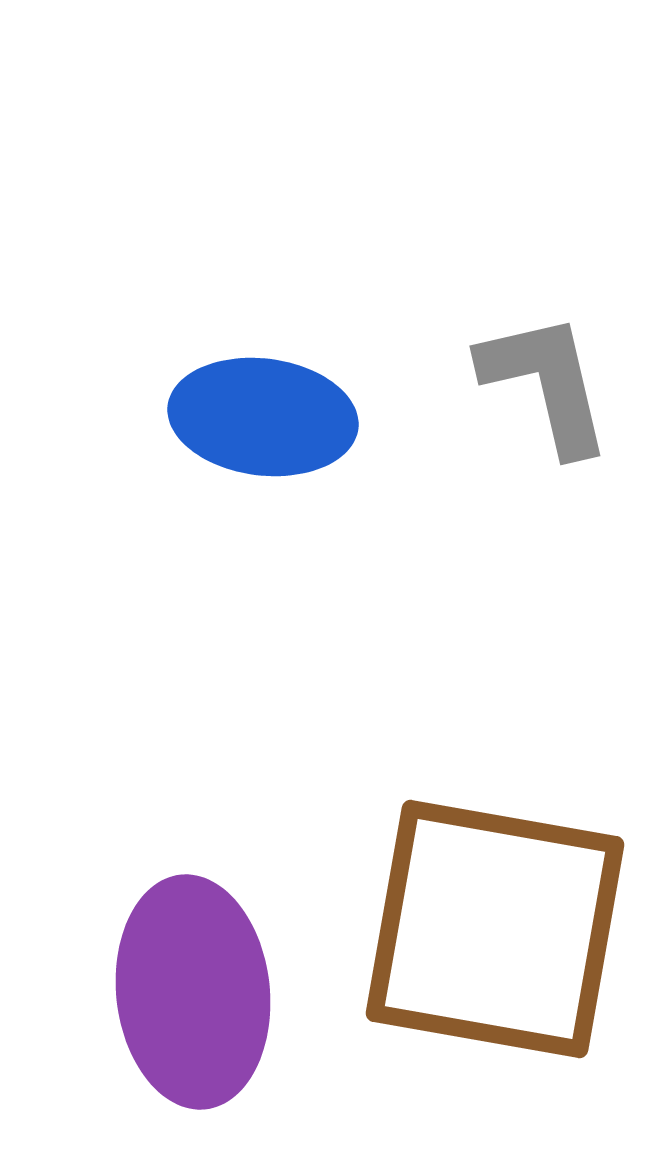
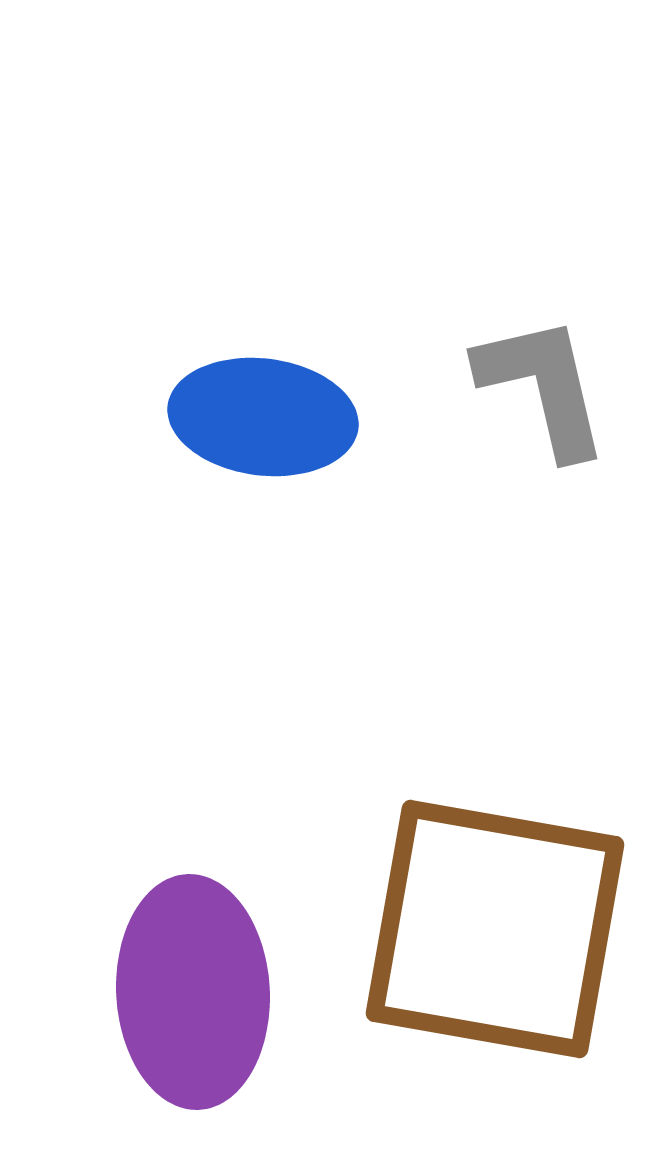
gray L-shape: moved 3 px left, 3 px down
purple ellipse: rotated 3 degrees clockwise
